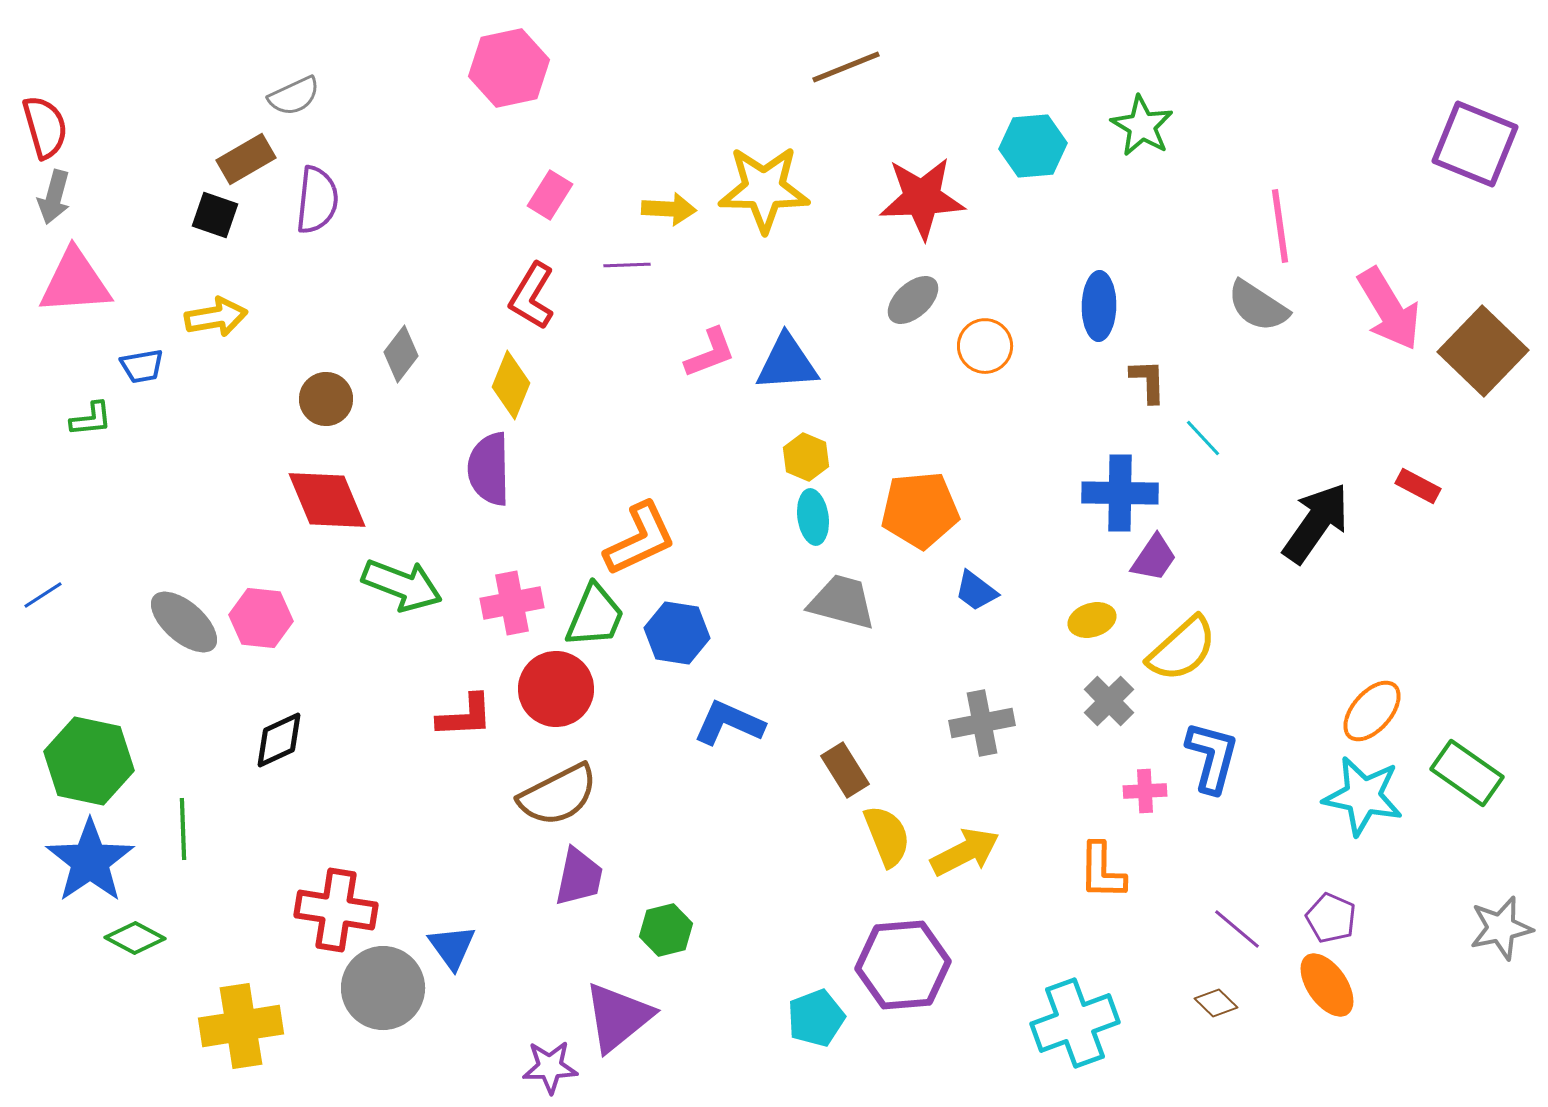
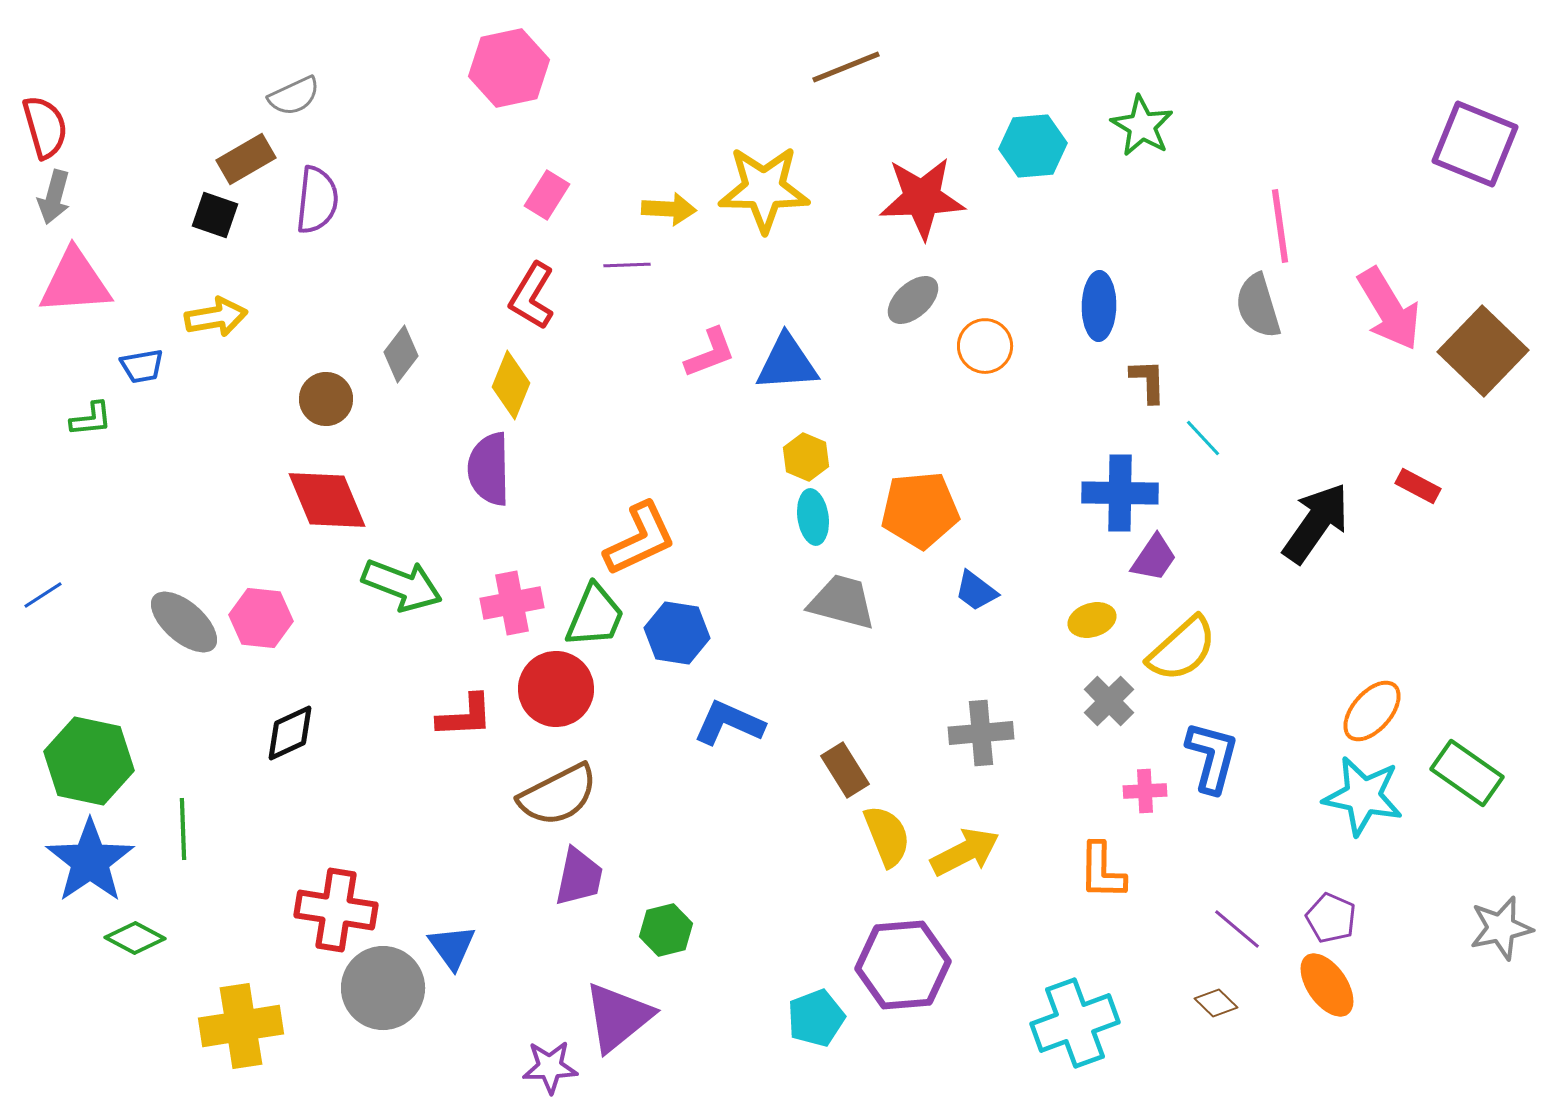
pink rectangle at (550, 195): moved 3 px left
gray semicircle at (1258, 306): rotated 40 degrees clockwise
gray cross at (982, 723): moved 1 px left, 10 px down; rotated 6 degrees clockwise
black diamond at (279, 740): moved 11 px right, 7 px up
